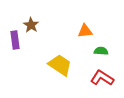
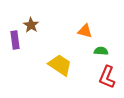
orange triangle: rotated 21 degrees clockwise
red L-shape: moved 5 px right, 1 px up; rotated 100 degrees counterclockwise
